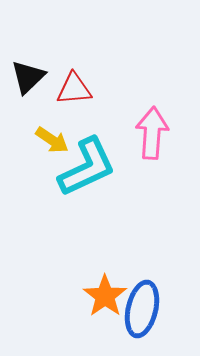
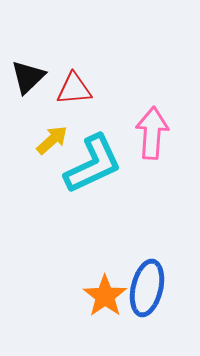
yellow arrow: rotated 76 degrees counterclockwise
cyan L-shape: moved 6 px right, 3 px up
blue ellipse: moved 5 px right, 21 px up
